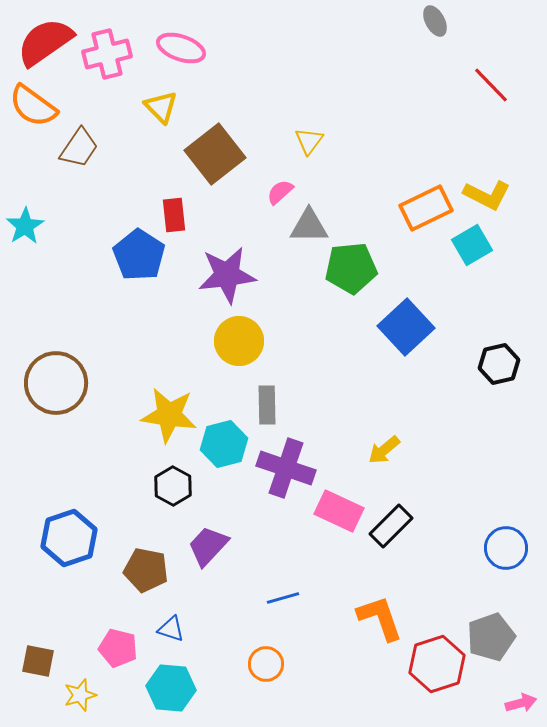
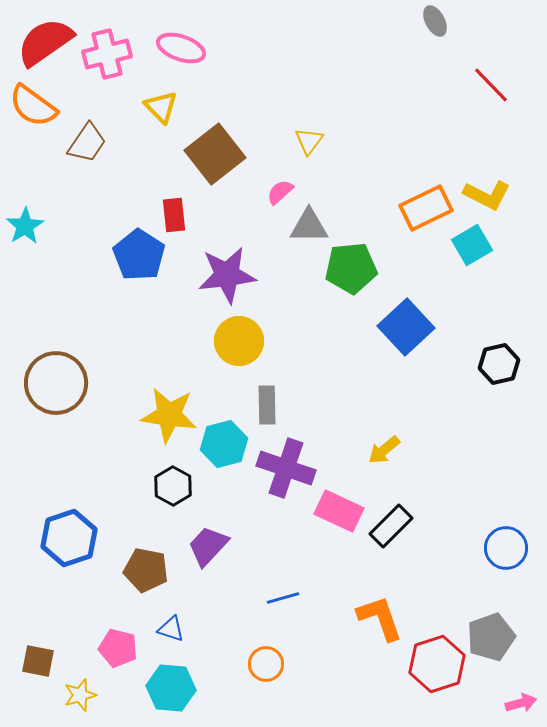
brown trapezoid at (79, 148): moved 8 px right, 5 px up
